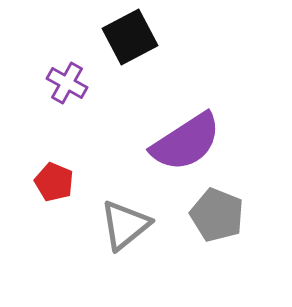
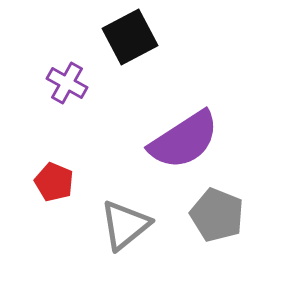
purple semicircle: moved 2 px left, 2 px up
